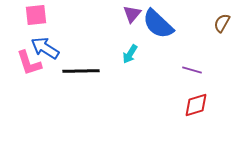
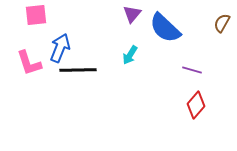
blue semicircle: moved 7 px right, 4 px down
blue arrow: moved 15 px right; rotated 80 degrees clockwise
cyan arrow: moved 1 px down
black line: moved 3 px left, 1 px up
red diamond: rotated 32 degrees counterclockwise
